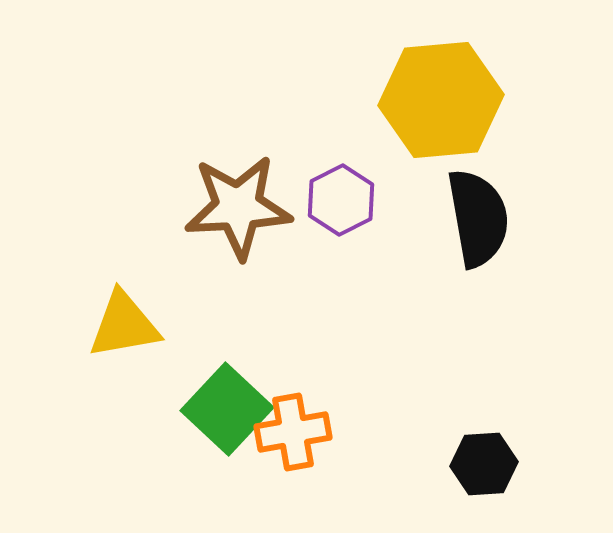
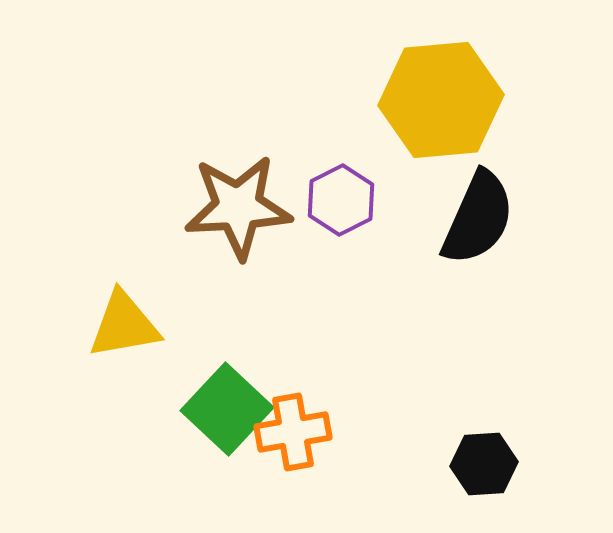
black semicircle: rotated 34 degrees clockwise
